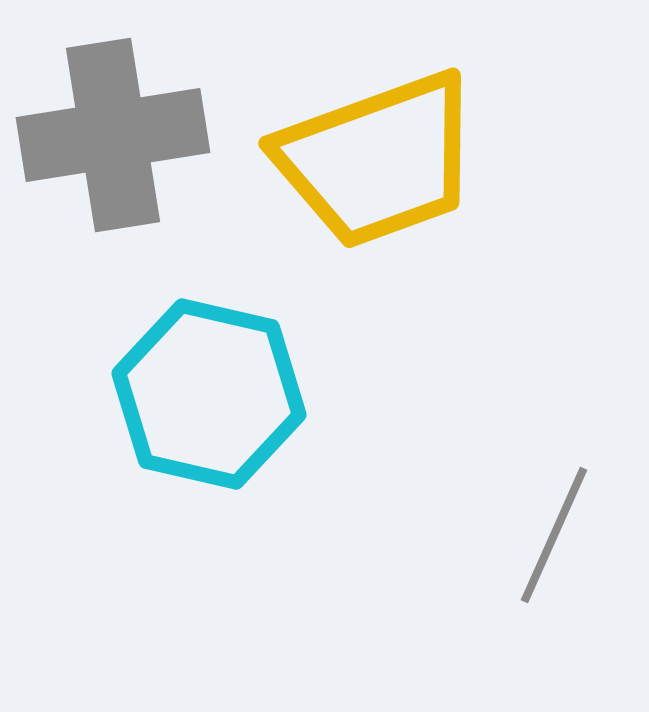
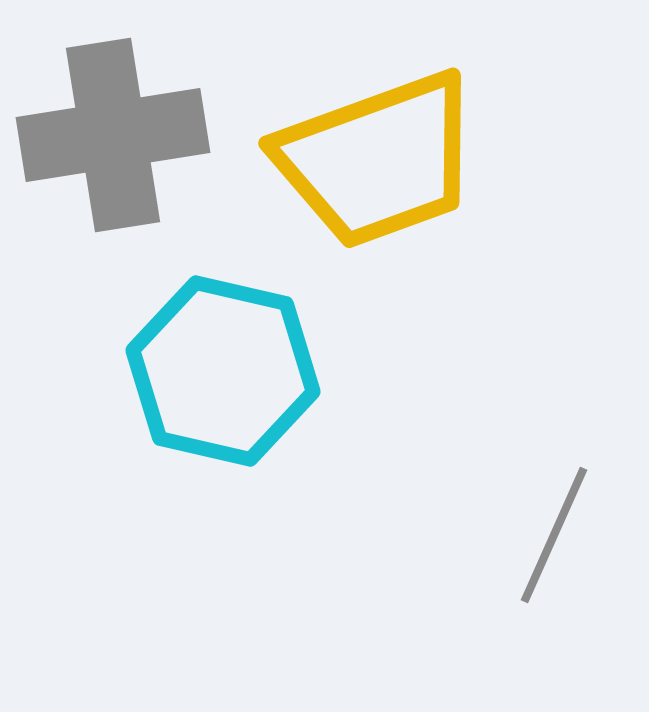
cyan hexagon: moved 14 px right, 23 px up
